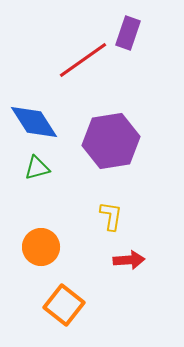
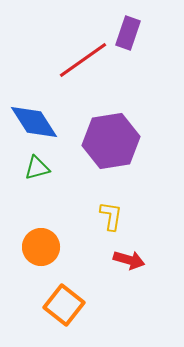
red arrow: rotated 20 degrees clockwise
